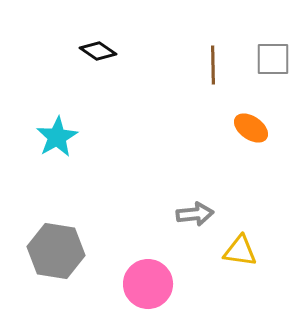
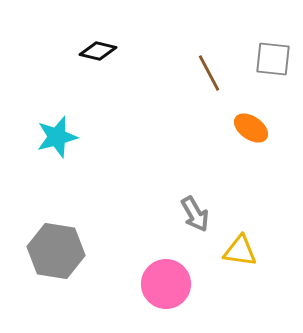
black diamond: rotated 21 degrees counterclockwise
gray square: rotated 6 degrees clockwise
brown line: moved 4 px left, 8 px down; rotated 27 degrees counterclockwise
cyan star: rotated 15 degrees clockwise
gray arrow: rotated 66 degrees clockwise
pink circle: moved 18 px right
